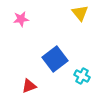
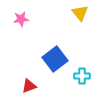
cyan cross: rotated 28 degrees counterclockwise
